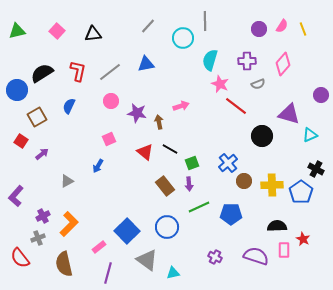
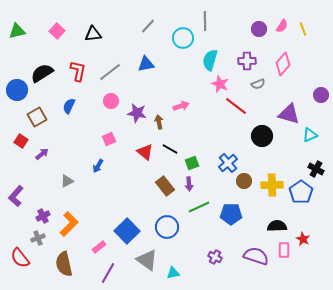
purple line at (108, 273): rotated 15 degrees clockwise
